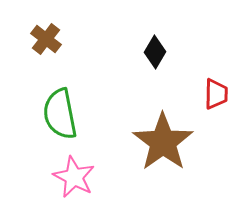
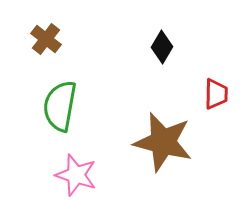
black diamond: moved 7 px right, 5 px up
green semicircle: moved 8 px up; rotated 21 degrees clockwise
brown star: rotated 22 degrees counterclockwise
pink star: moved 2 px right, 2 px up; rotated 9 degrees counterclockwise
